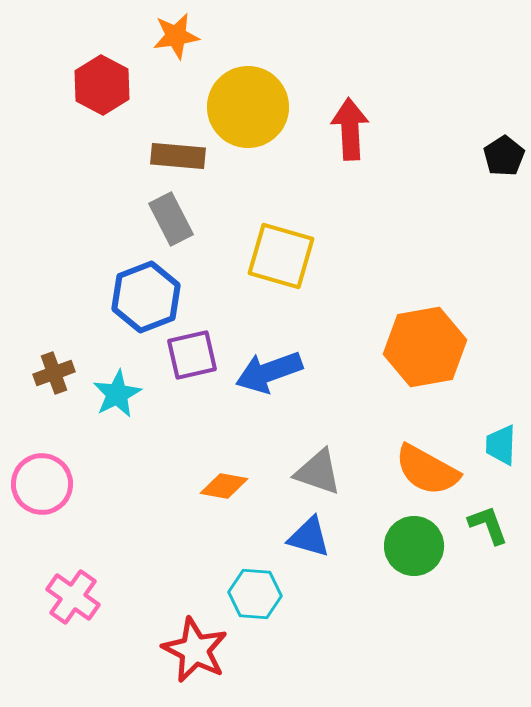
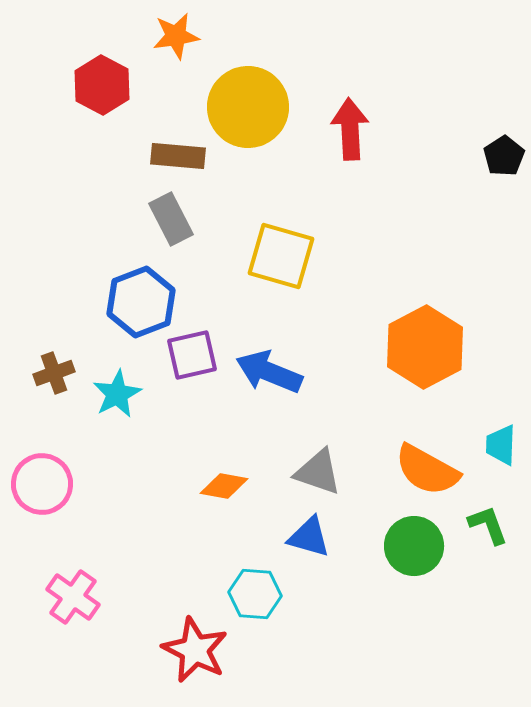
blue hexagon: moved 5 px left, 5 px down
orange hexagon: rotated 18 degrees counterclockwise
blue arrow: rotated 42 degrees clockwise
